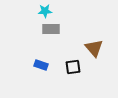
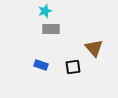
cyan star: rotated 16 degrees counterclockwise
